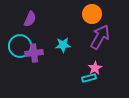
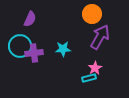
cyan star: moved 4 px down
